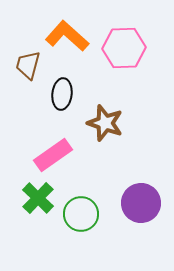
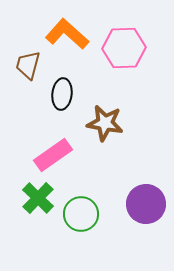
orange L-shape: moved 2 px up
brown star: rotated 9 degrees counterclockwise
purple circle: moved 5 px right, 1 px down
